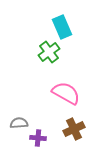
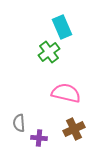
pink semicircle: rotated 16 degrees counterclockwise
gray semicircle: rotated 90 degrees counterclockwise
purple cross: moved 1 px right
